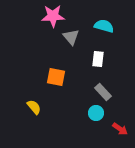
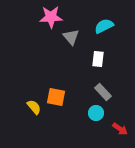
pink star: moved 2 px left, 1 px down
cyan semicircle: rotated 42 degrees counterclockwise
orange square: moved 20 px down
